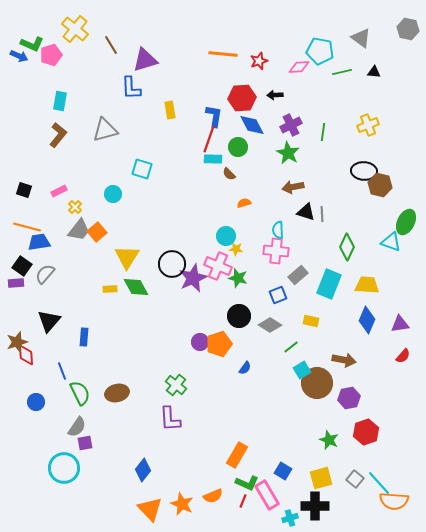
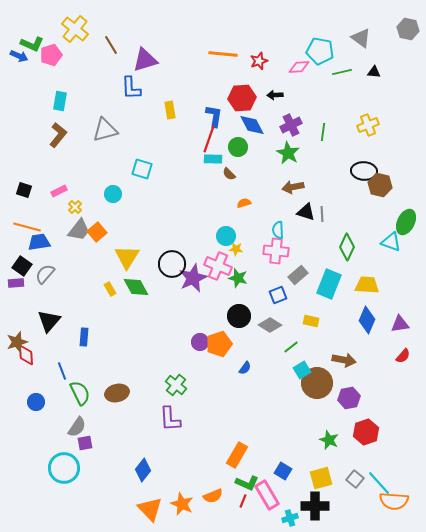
yellow rectangle at (110, 289): rotated 64 degrees clockwise
